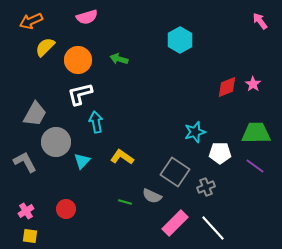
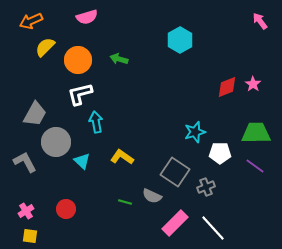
cyan triangle: rotated 30 degrees counterclockwise
